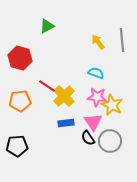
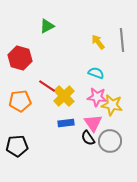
yellow star: rotated 15 degrees counterclockwise
pink triangle: moved 1 px down
